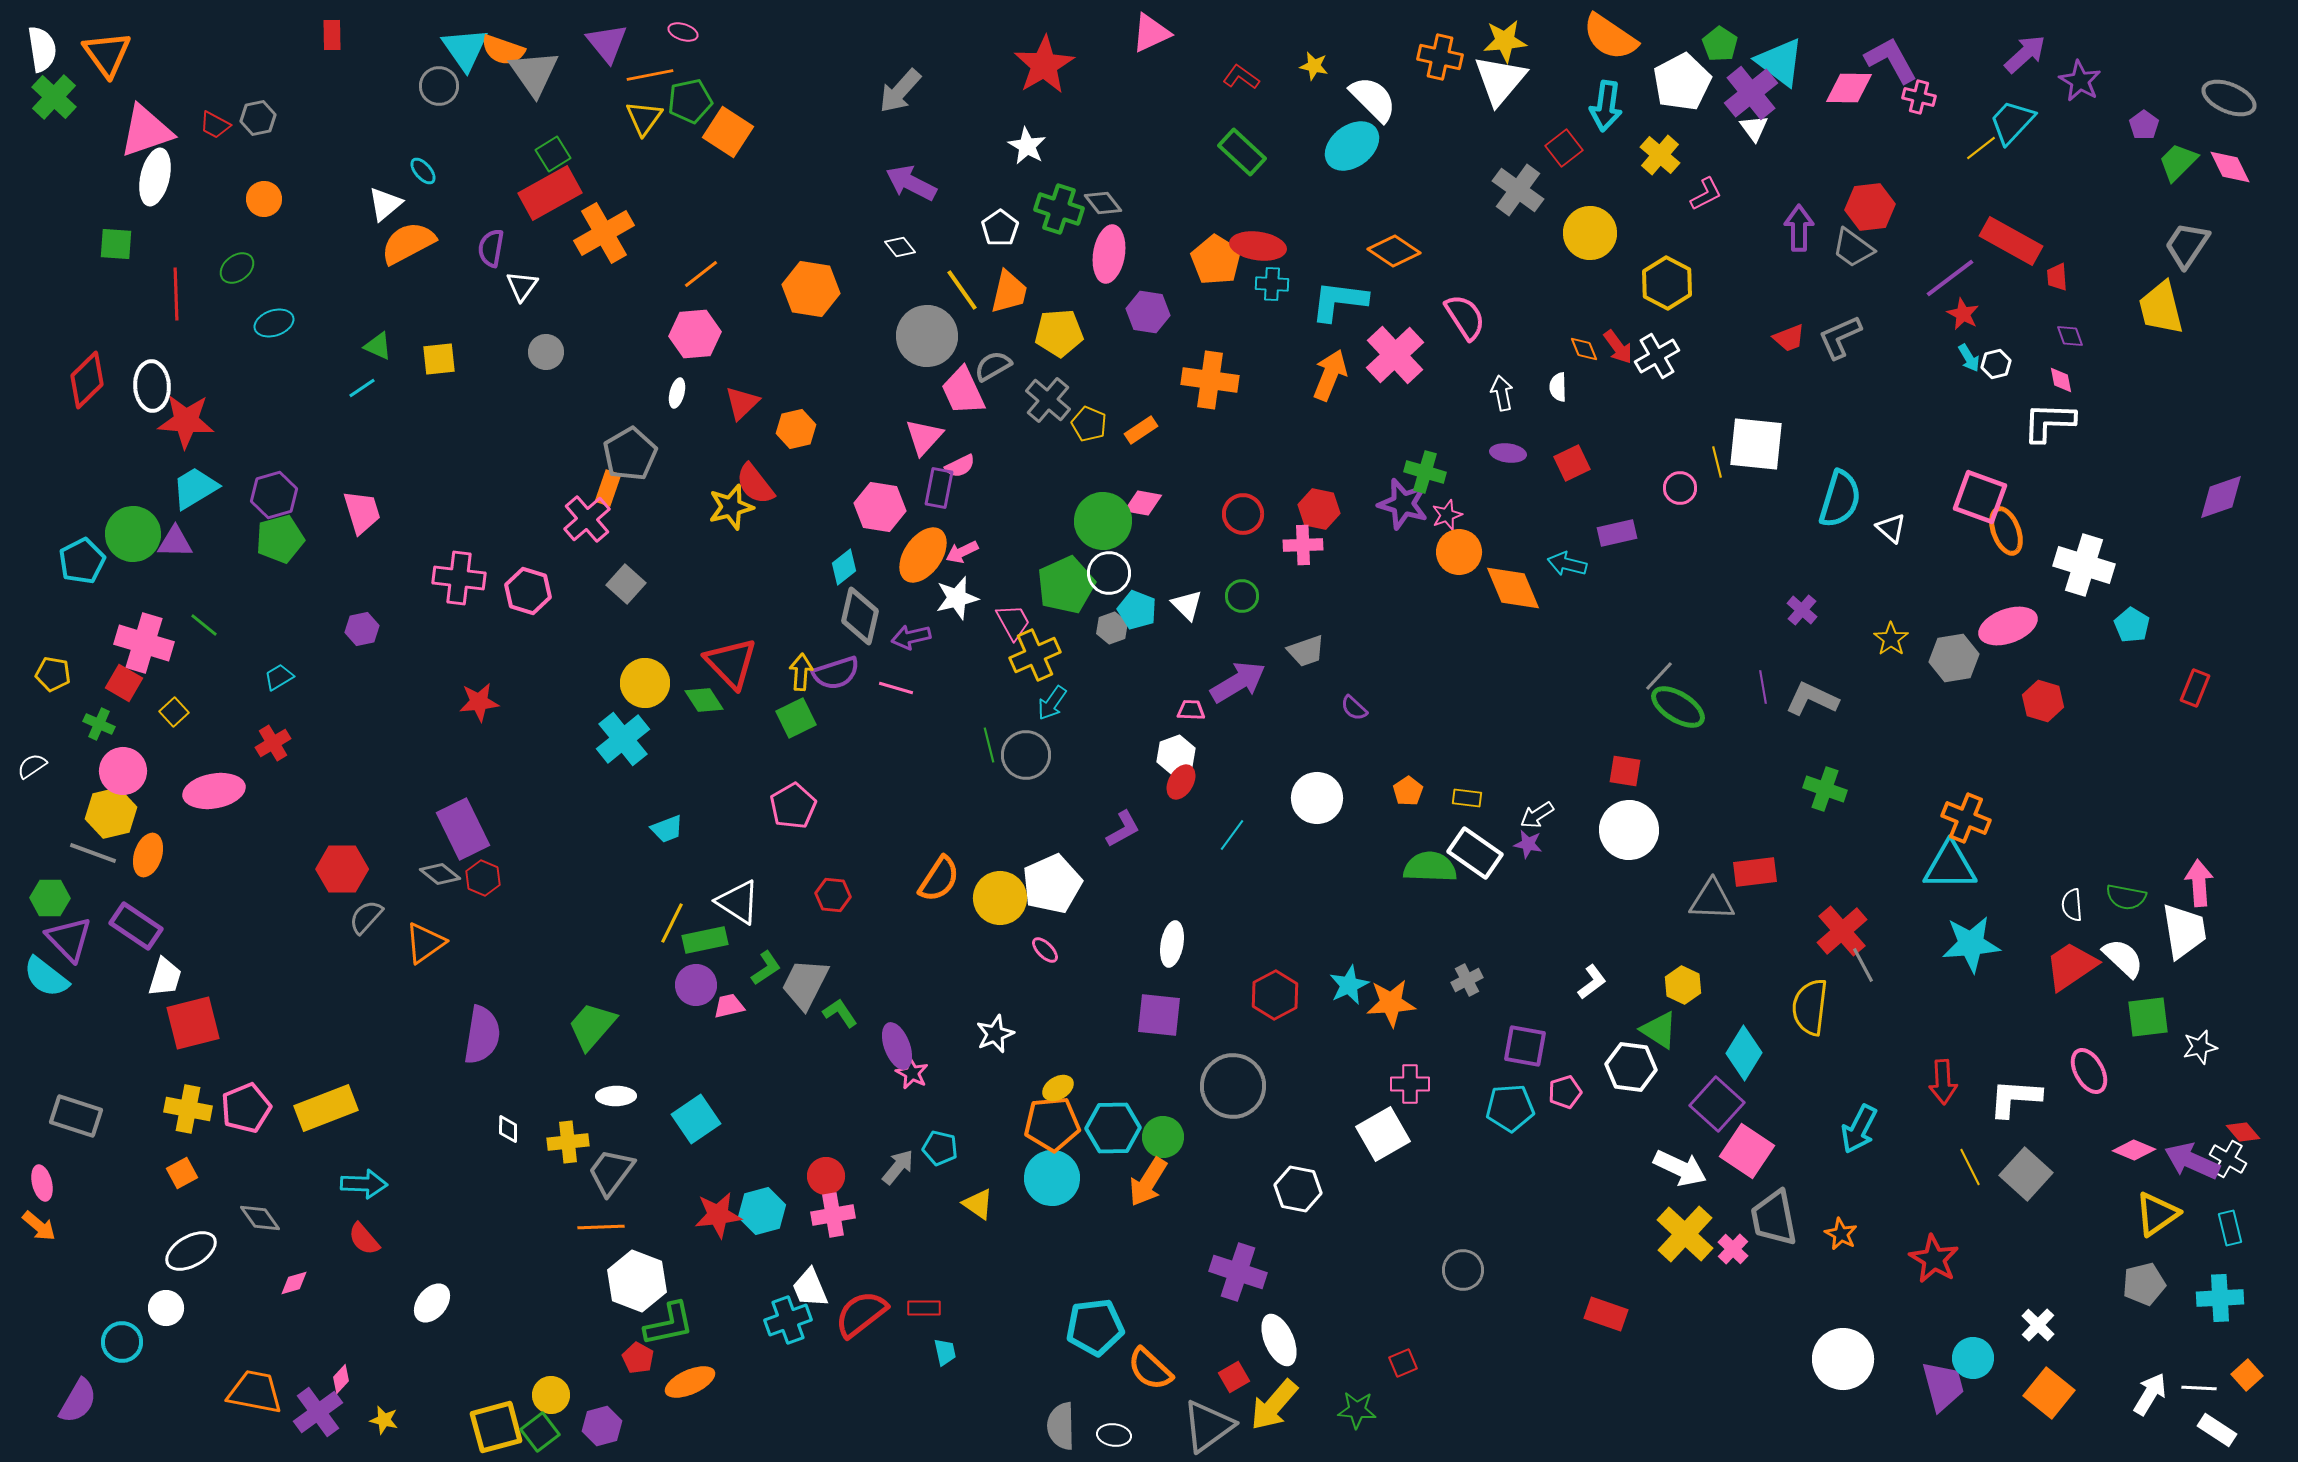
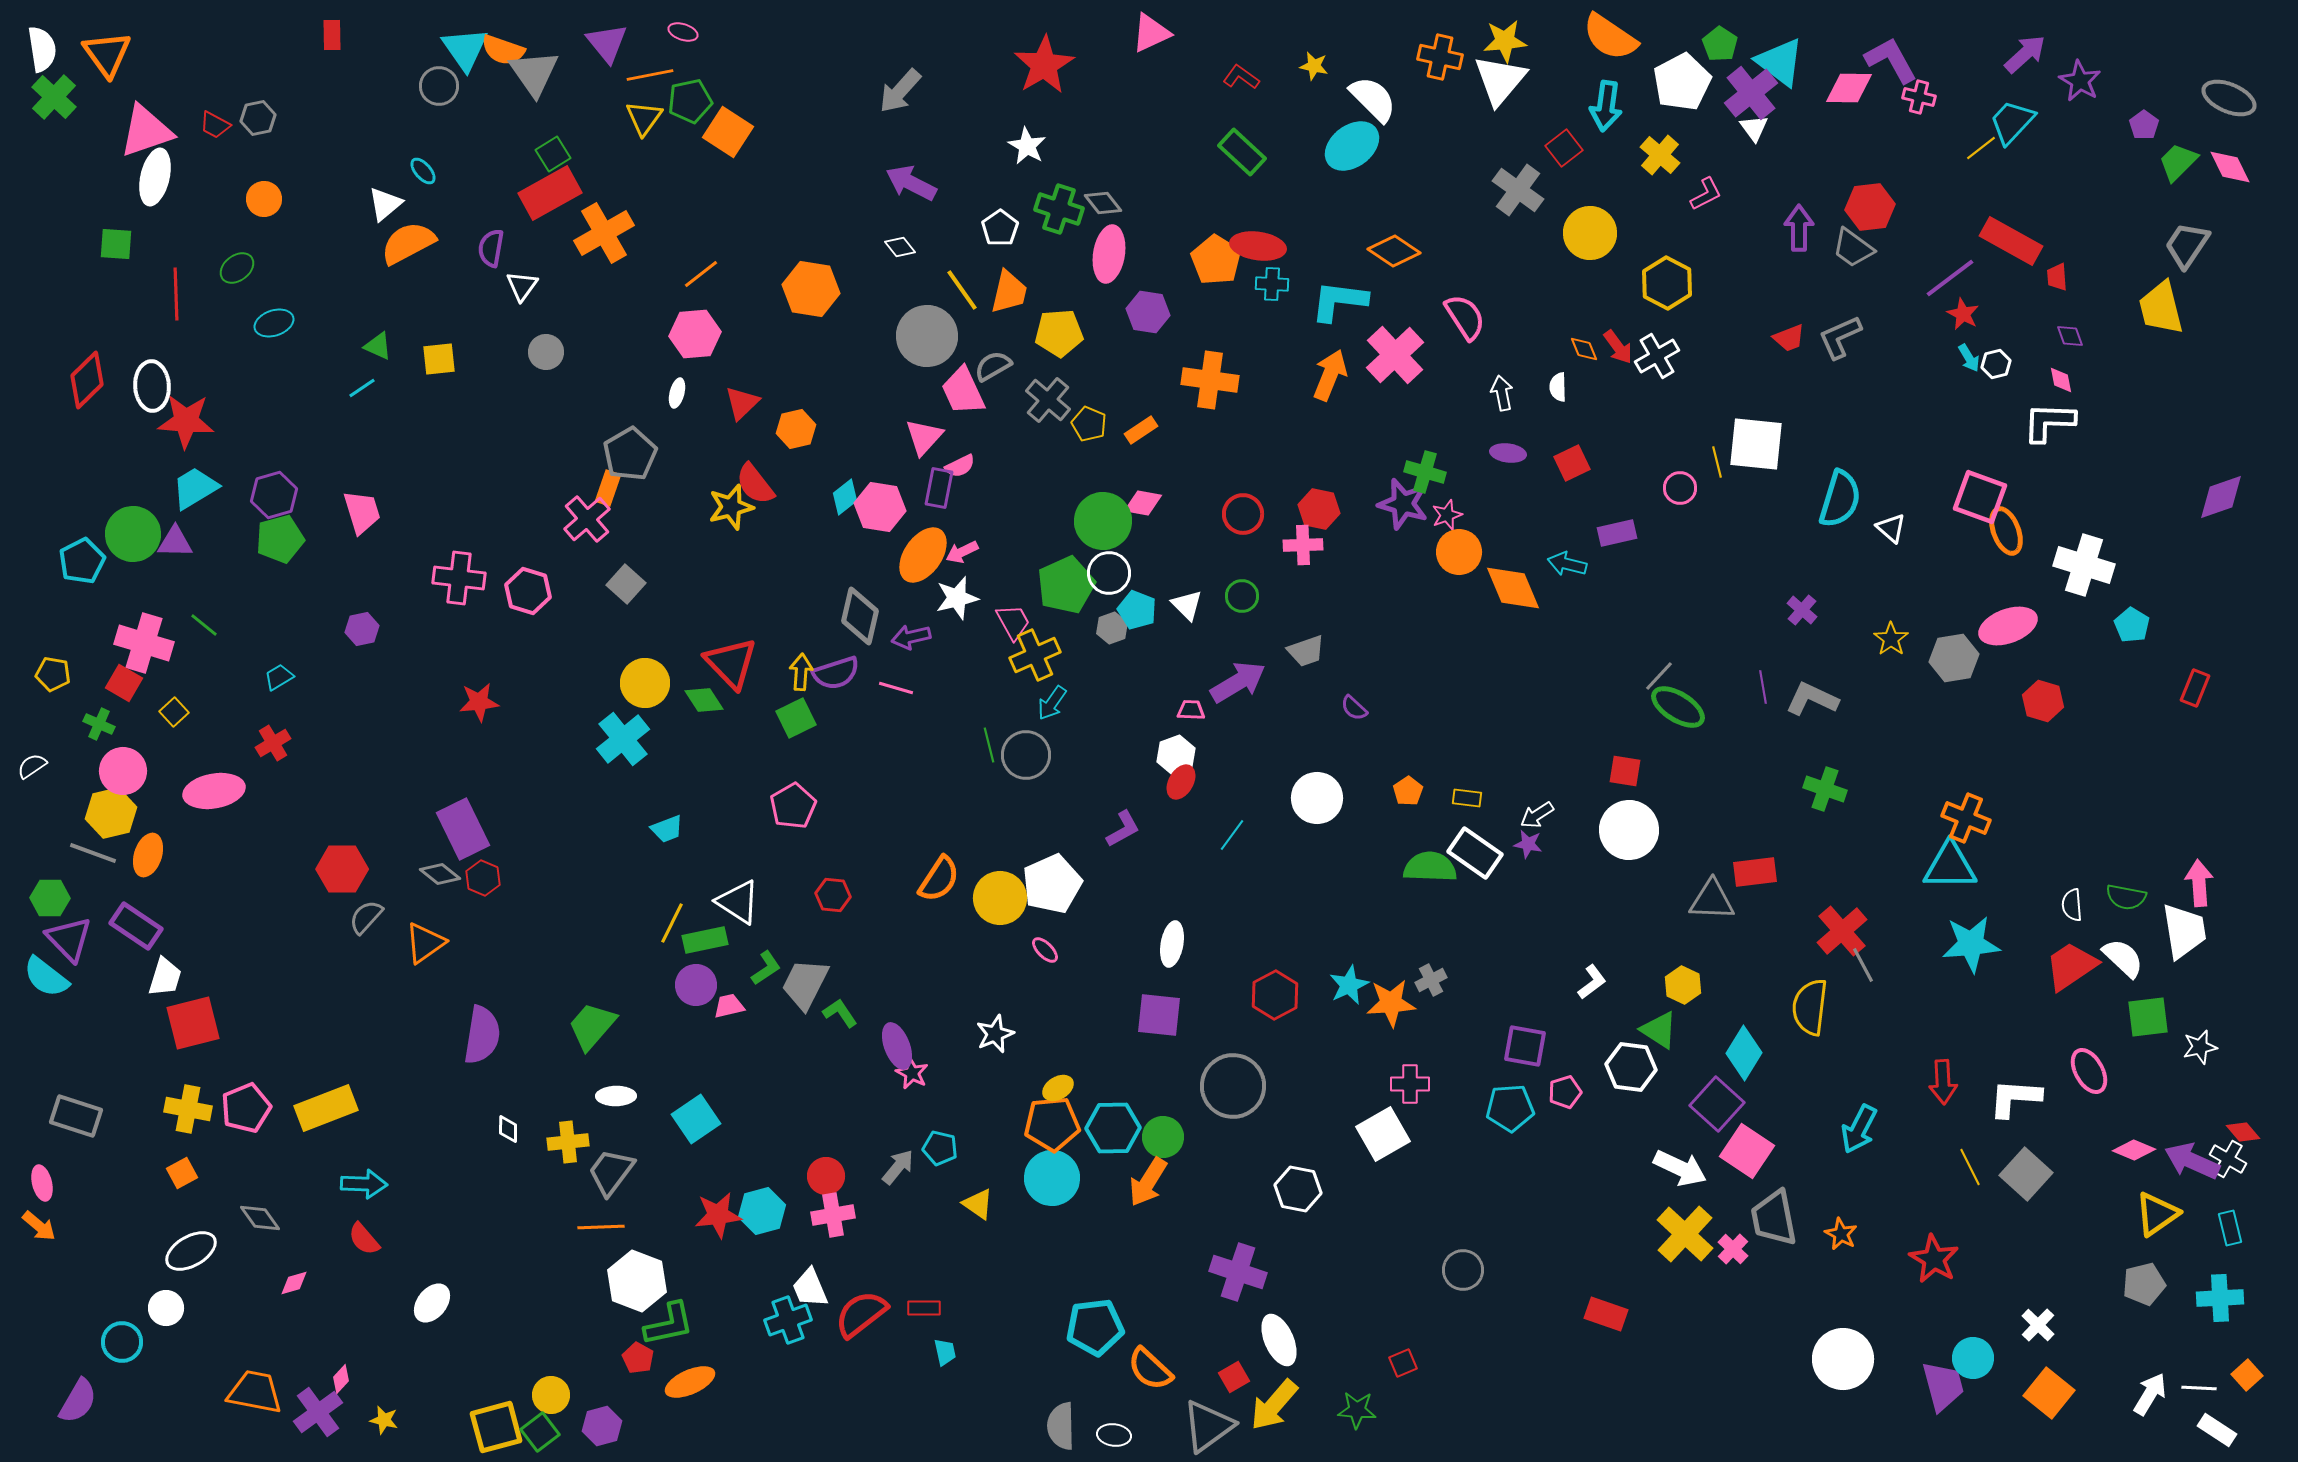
cyan diamond at (844, 567): moved 1 px right, 70 px up
gray cross at (1467, 980): moved 36 px left
